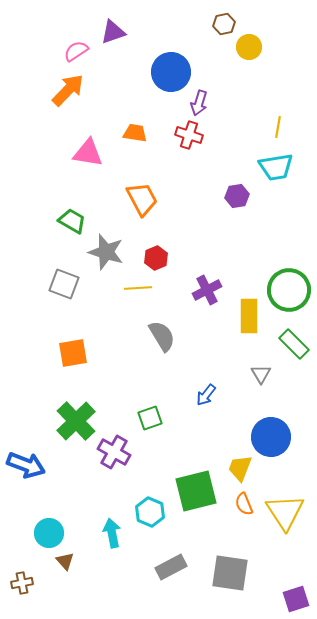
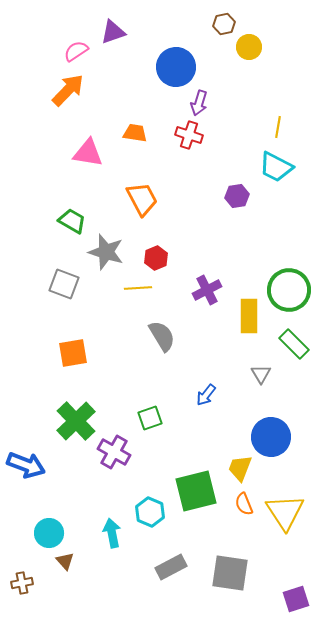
blue circle at (171, 72): moved 5 px right, 5 px up
cyan trapezoid at (276, 167): rotated 36 degrees clockwise
